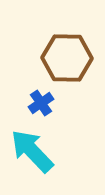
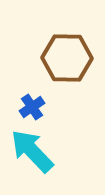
blue cross: moved 9 px left, 4 px down
